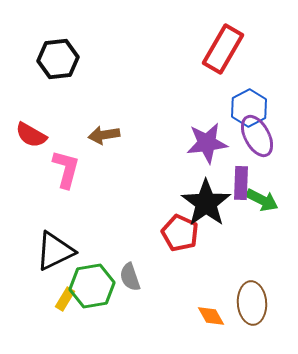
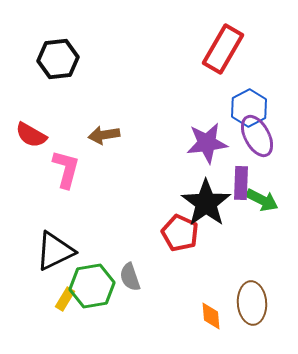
orange diamond: rotated 24 degrees clockwise
